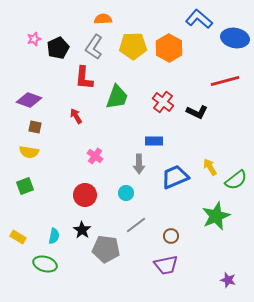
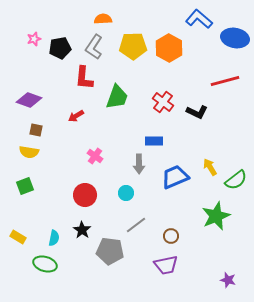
black pentagon: moved 2 px right; rotated 15 degrees clockwise
red arrow: rotated 91 degrees counterclockwise
brown square: moved 1 px right, 3 px down
cyan semicircle: moved 2 px down
gray pentagon: moved 4 px right, 2 px down
